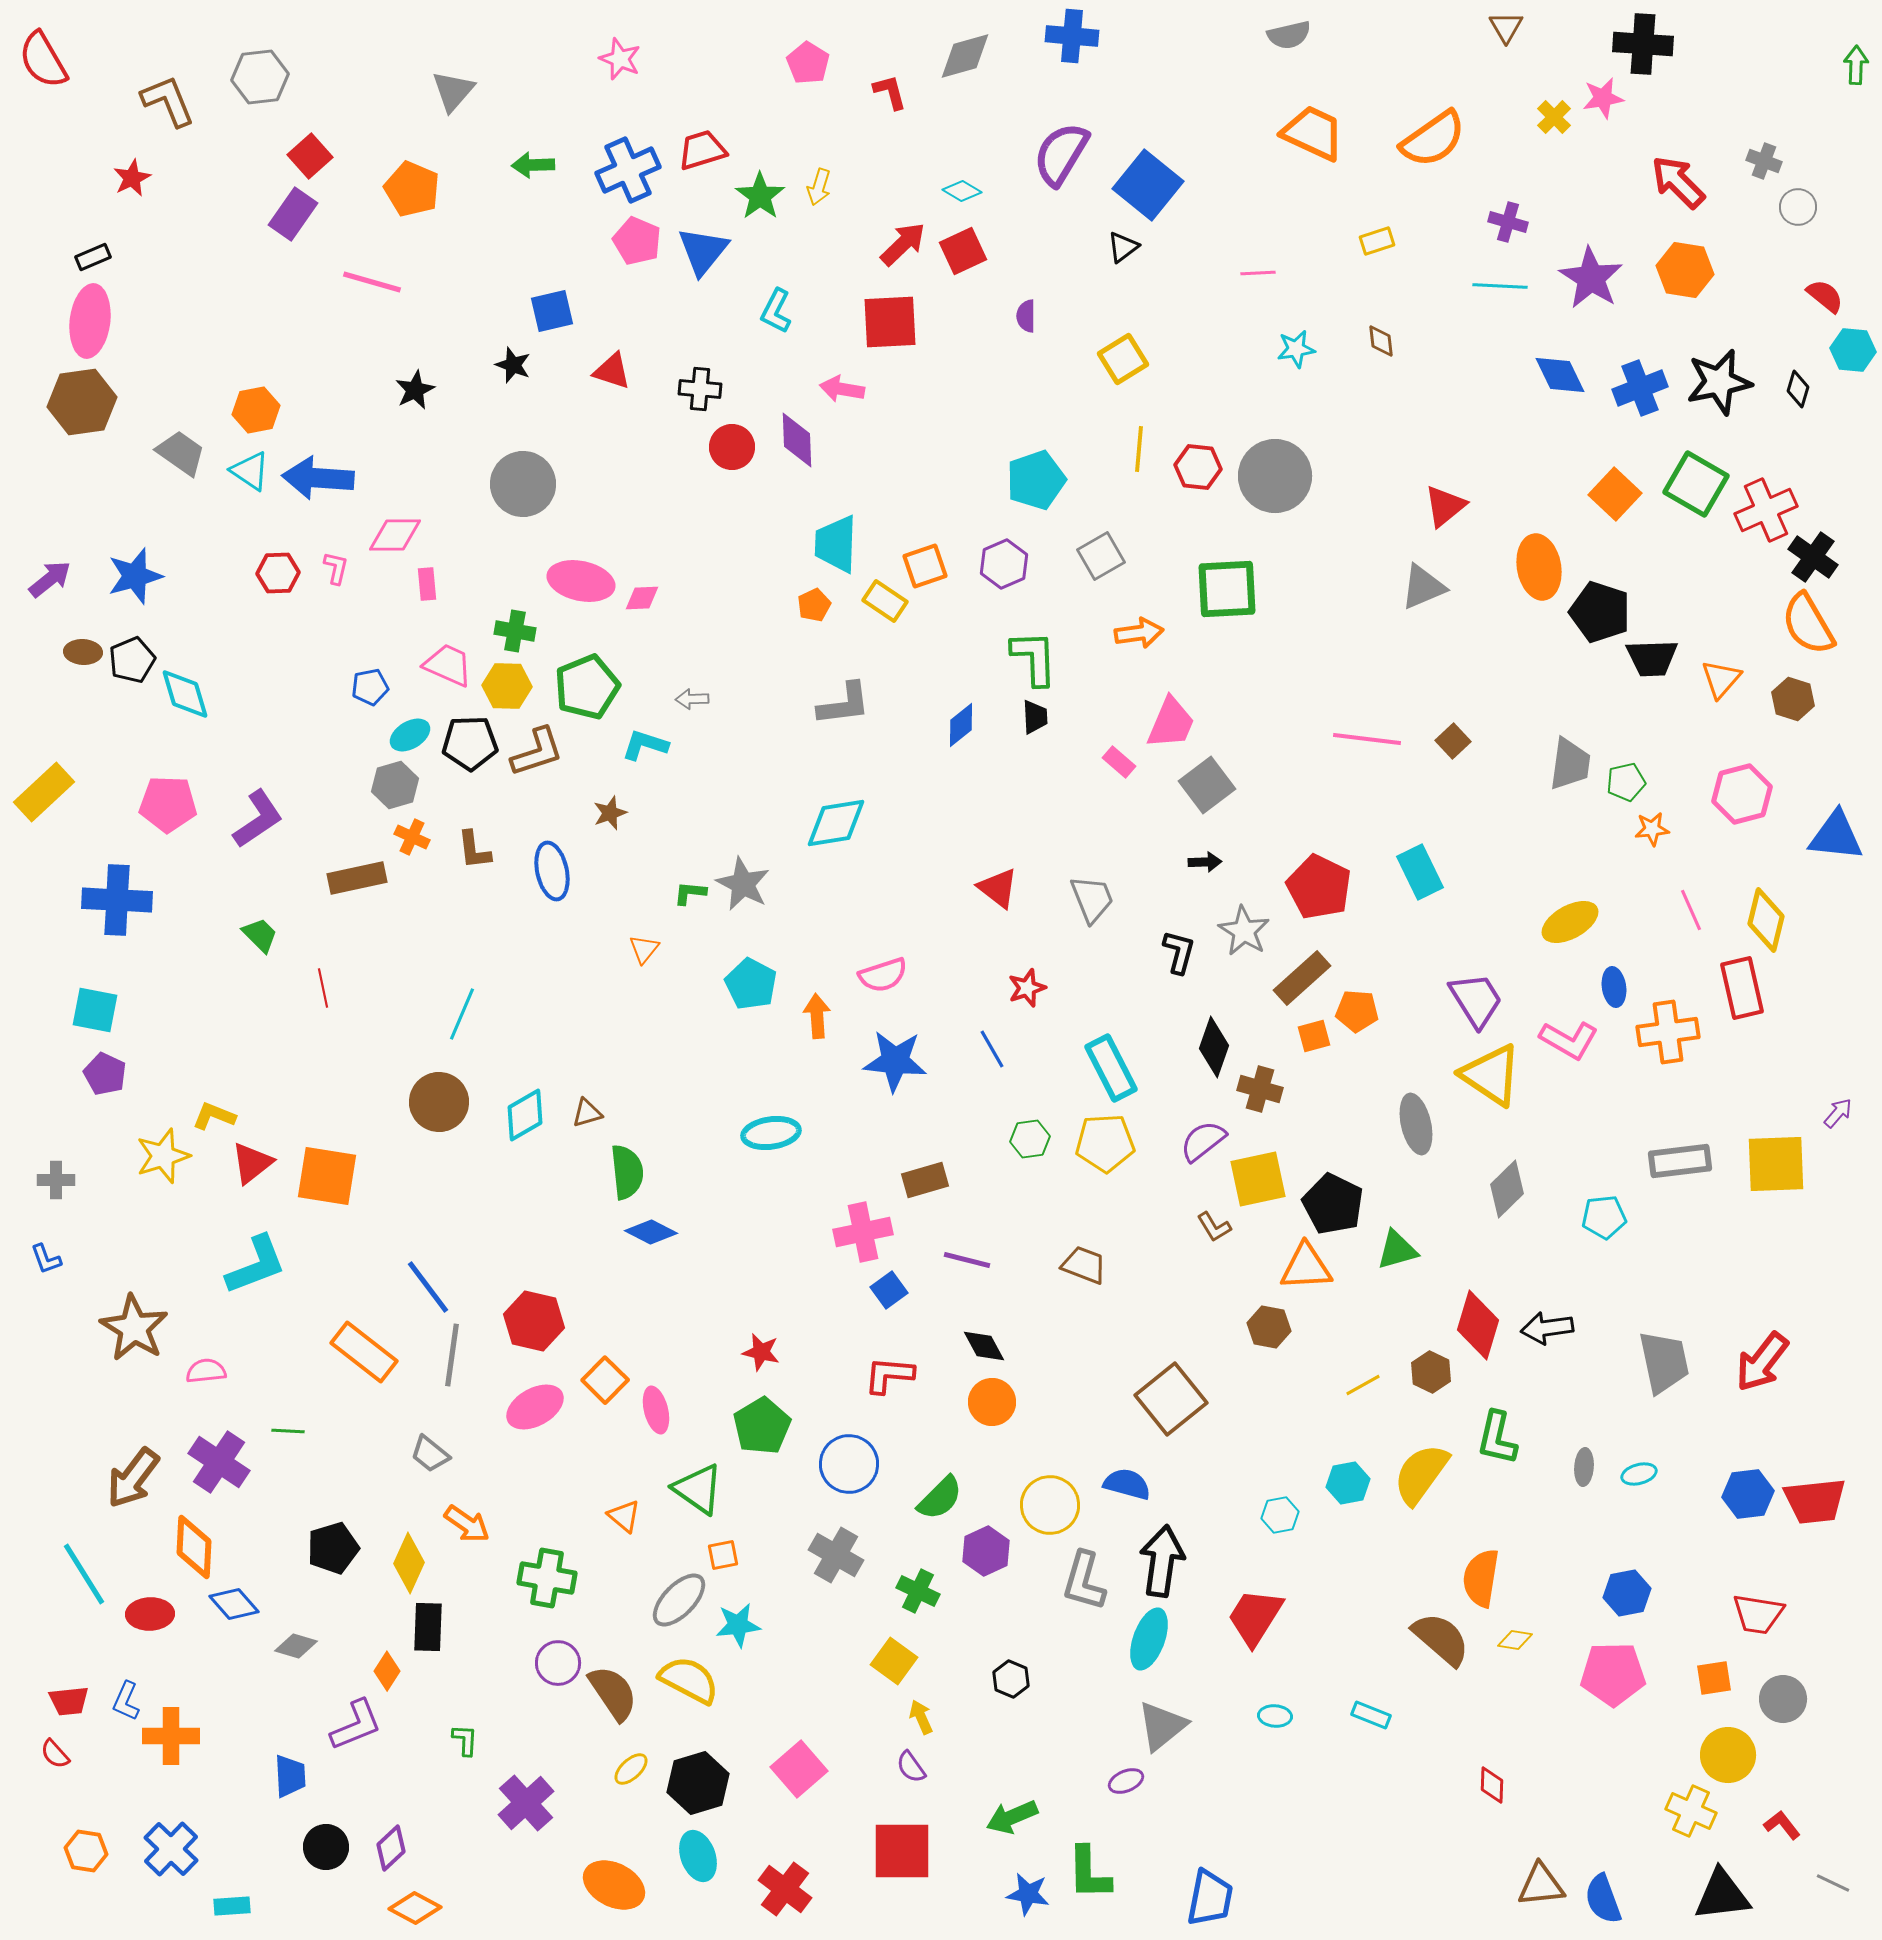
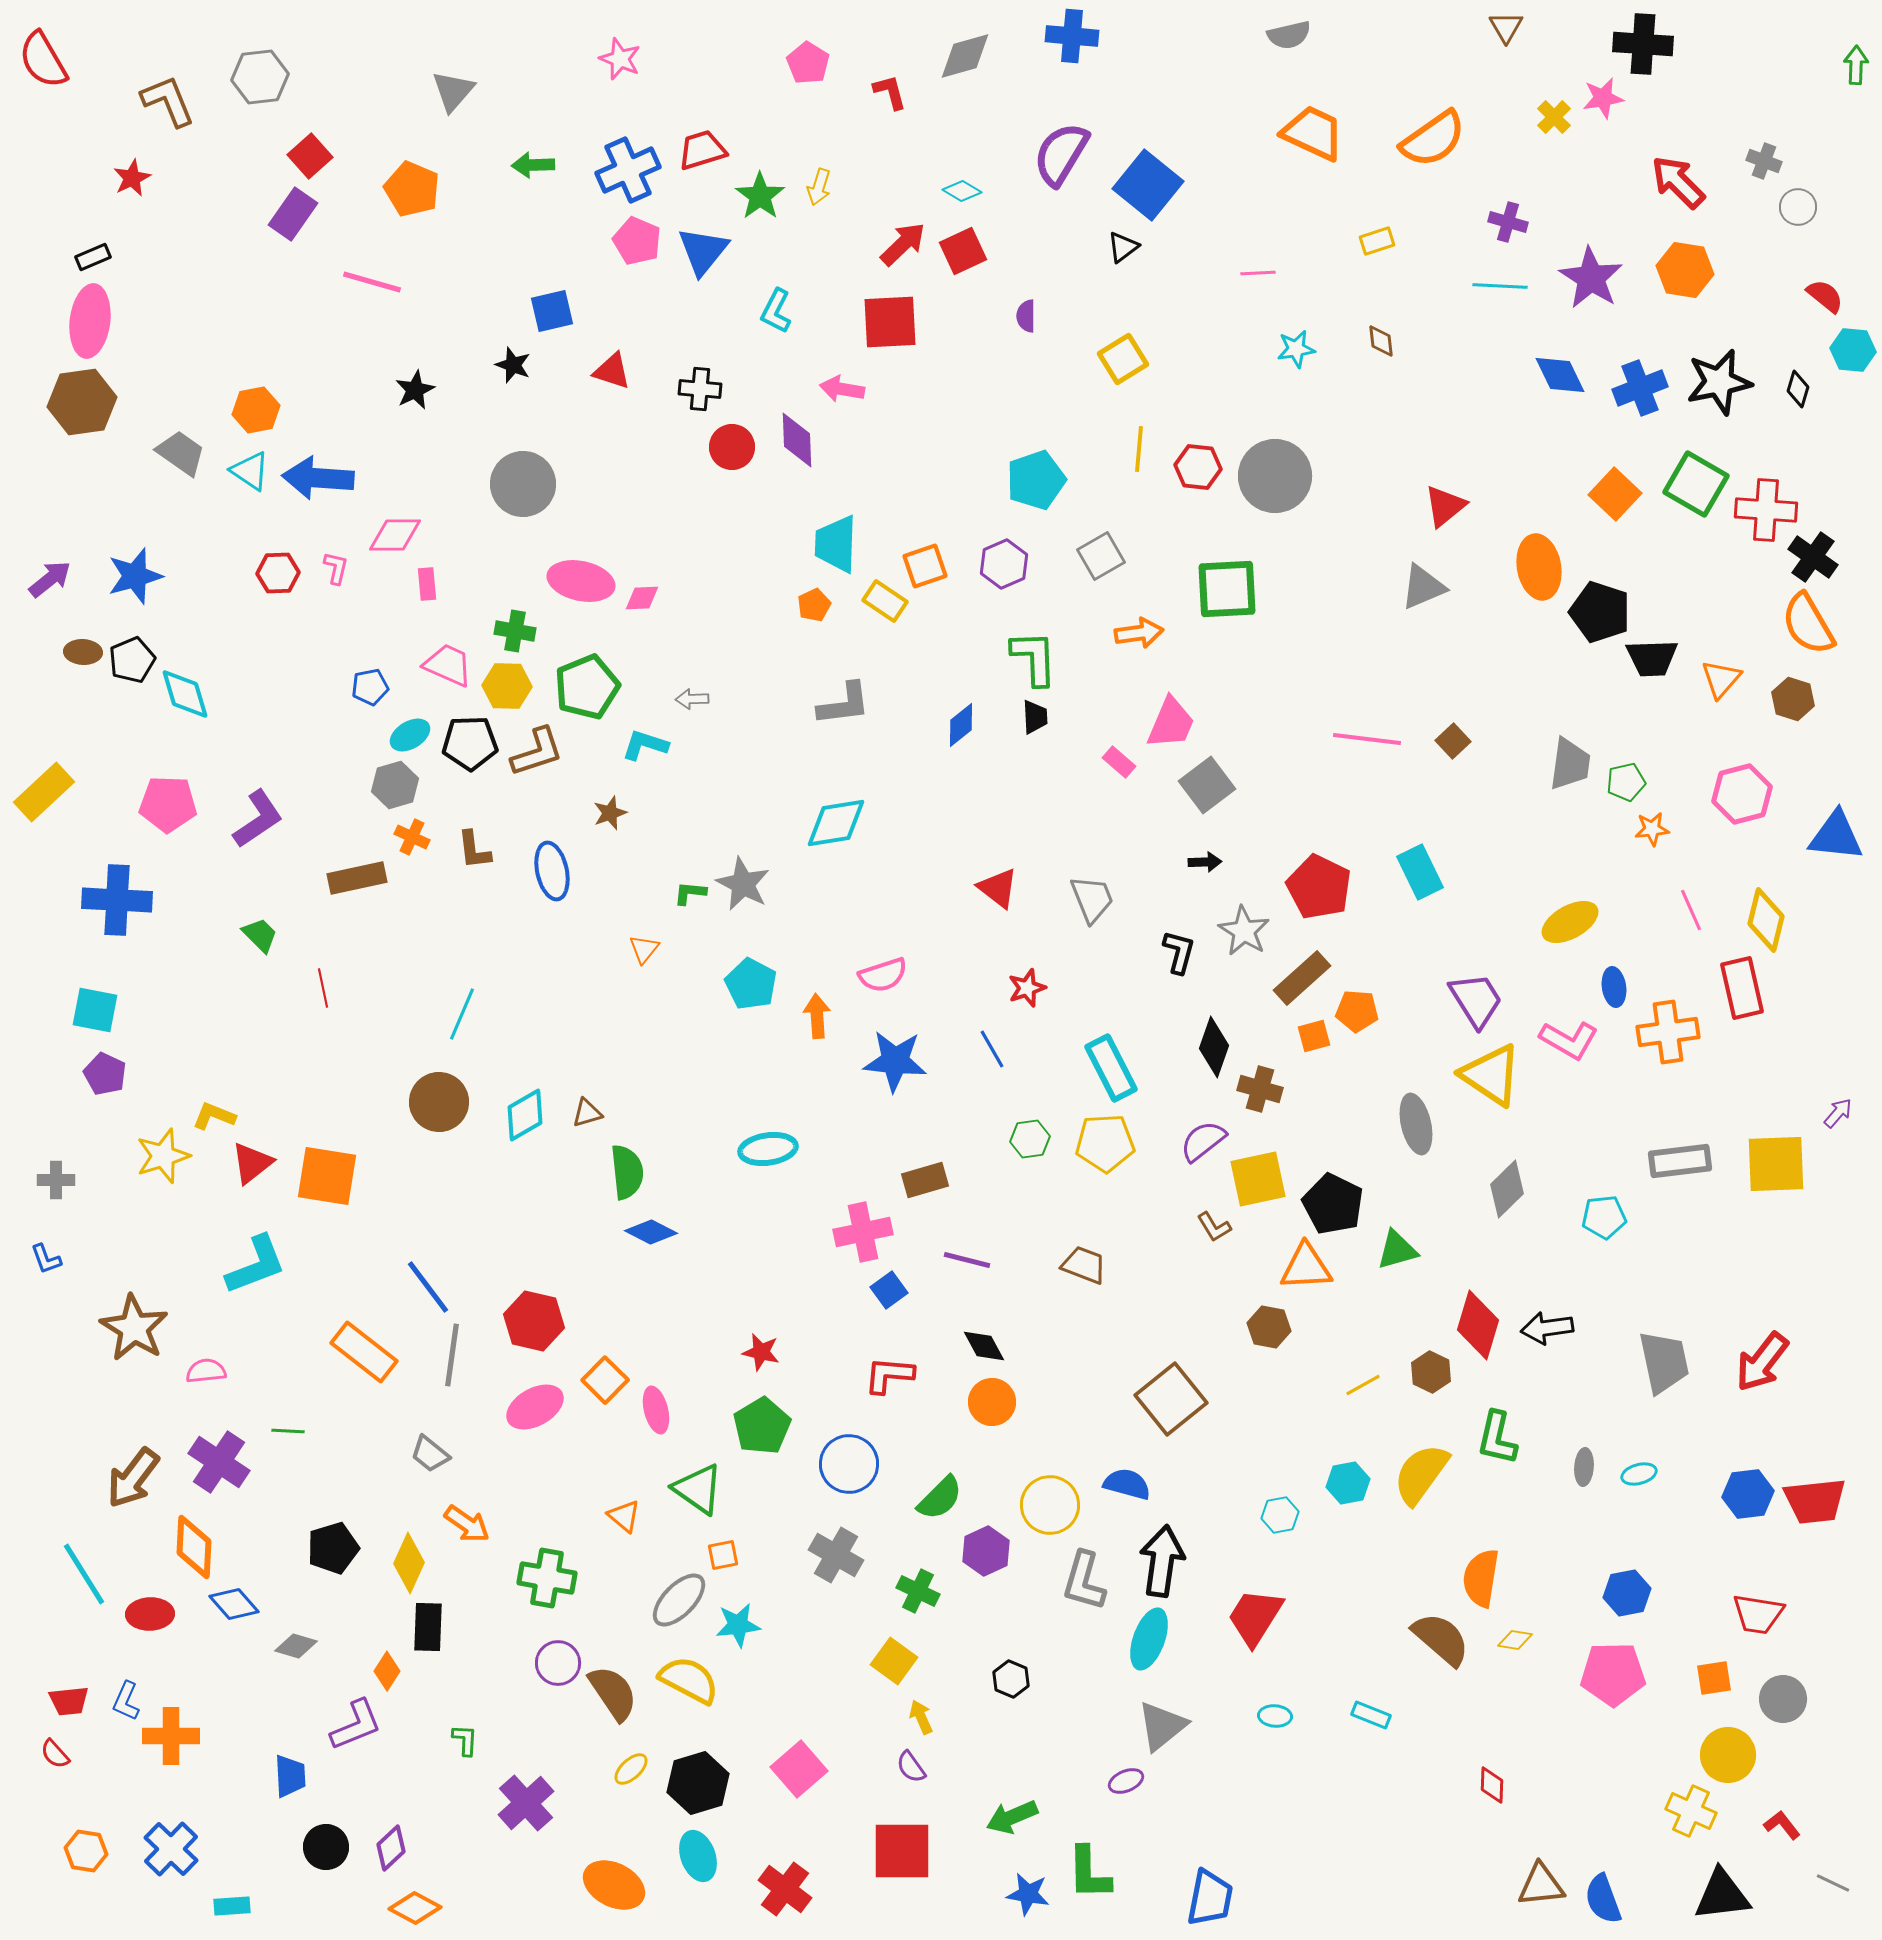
red cross at (1766, 510): rotated 28 degrees clockwise
cyan ellipse at (771, 1133): moved 3 px left, 16 px down
